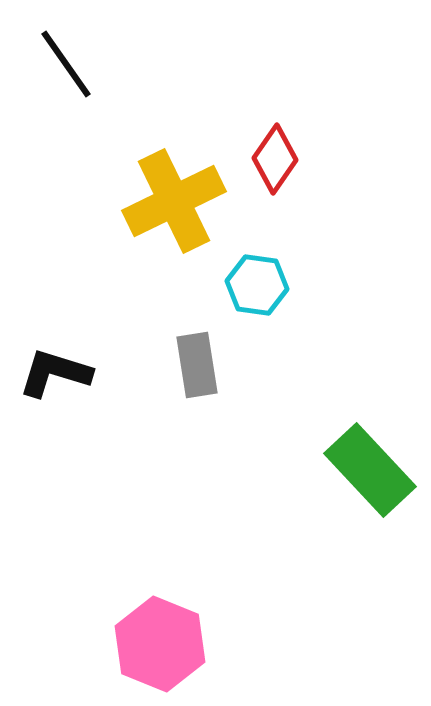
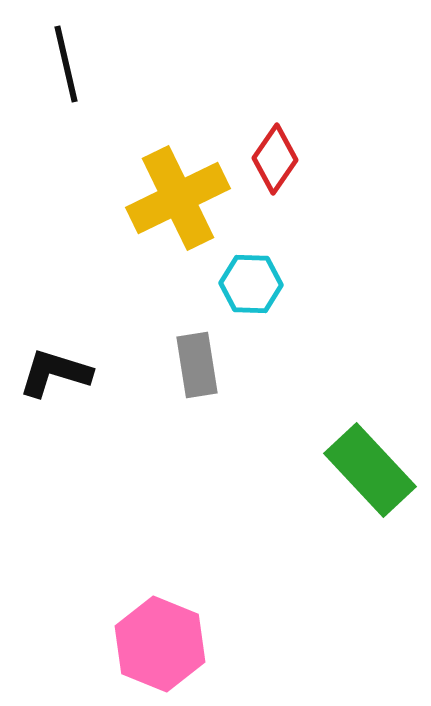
black line: rotated 22 degrees clockwise
yellow cross: moved 4 px right, 3 px up
cyan hexagon: moved 6 px left, 1 px up; rotated 6 degrees counterclockwise
